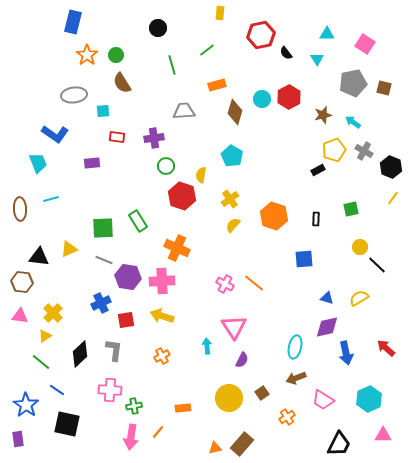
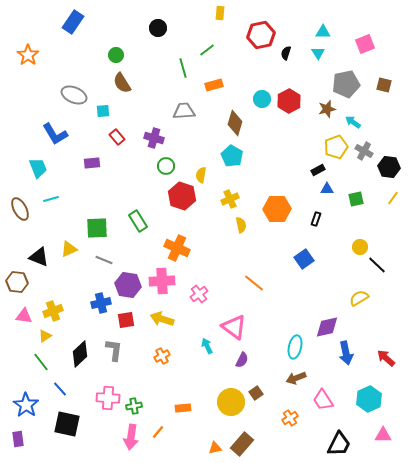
blue rectangle at (73, 22): rotated 20 degrees clockwise
cyan triangle at (327, 34): moved 4 px left, 2 px up
pink square at (365, 44): rotated 36 degrees clockwise
black semicircle at (286, 53): rotated 56 degrees clockwise
orange star at (87, 55): moved 59 px left
cyan triangle at (317, 59): moved 1 px right, 6 px up
green line at (172, 65): moved 11 px right, 3 px down
gray pentagon at (353, 83): moved 7 px left, 1 px down
orange rectangle at (217, 85): moved 3 px left
brown square at (384, 88): moved 3 px up
gray ellipse at (74, 95): rotated 30 degrees clockwise
red hexagon at (289, 97): moved 4 px down
brown diamond at (235, 112): moved 11 px down
brown star at (323, 115): moved 4 px right, 6 px up
blue L-shape at (55, 134): rotated 24 degrees clockwise
red rectangle at (117, 137): rotated 42 degrees clockwise
purple cross at (154, 138): rotated 24 degrees clockwise
yellow pentagon at (334, 150): moved 2 px right, 3 px up
cyan trapezoid at (38, 163): moved 5 px down
black hexagon at (391, 167): moved 2 px left; rotated 15 degrees counterclockwise
yellow cross at (230, 199): rotated 12 degrees clockwise
brown ellipse at (20, 209): rotated 25 degrees counterclockwise
green square at (351, 209): moved 5 px right, 10 px up
orange hexagon at (274, 216): moved 3 px right, 7 px up; rotated 20 degrees counterclockwise
black rectangle at (316, 219): rotated 16 degrees clockwise
yellow semicircle at (233, 225): moved 8 px right; rotated 126 degrees clockwise
green square at (103, 228): moved 6 px left
black triangle at (39, 257): rotated 15 degrees clockwise
blue square at (304, 259): rotated 30 degrees counterclockwise
purple hexagon at (128, 277): moved 8 px down
brown hexagon at (22, 282): moved 5 px left
pink cross at (225, 284): moved 26 px left, 10 px down; rotated 24 degrees clockwise
blue triangle at (327, 298): moved 109 px up; rotated 16 degrees counterclockwise
blue cross at (101, 303): rotated 12 degrees clockwise
yellow cross at (53, 313): moved 2 px up; rotated 24 degrees clockwise
pink triangle at (20, 316): moved 4 px right
yellow arrow at (162, 316): moved 3 px down
pink triangle at (234, 327): rotated 20 degrees counterclockwise
cyan arrow at (207, 346): rotated 21 degrees counterclockwise
red arrow at (386, 348): moved 10 px down
green line at (41, 362): rotated 12 degrees clockwise
blue line at (57, 390): moved 3 px right, 1 px up; rotated 14 degrees clockwise
pink cross at (110, 390): moved 2 px left, 8 px down
brown square at (262, 393): moved 6 px left
yellow circle at (229, 398): moved 2 px right, 4 px down
pink trapezoid at (323, 400): rotated 25 degrees clockwise
orange cross at (287, 417): moved 3 px right, 1 px down
